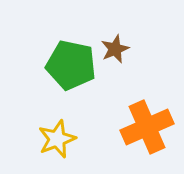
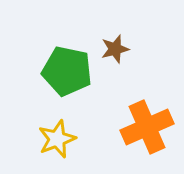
brown star: rotated 8 degrees clockwise
green pentagon: moved 4 px left, 6 px down
